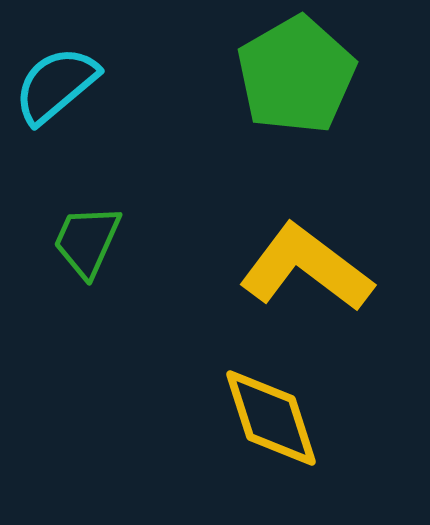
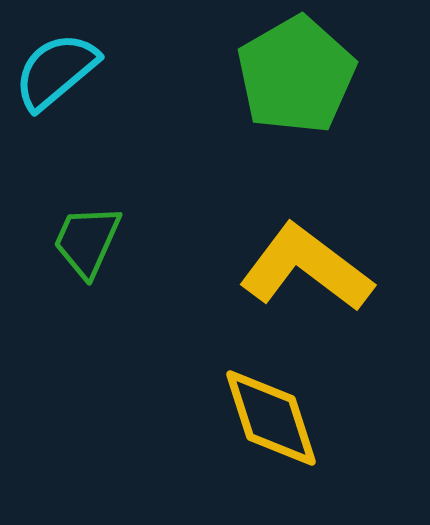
cyan semicircle: moved 14 px up
